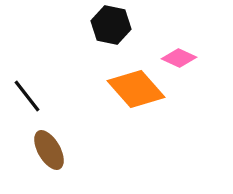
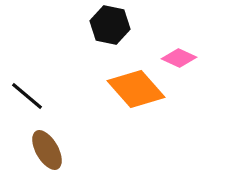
black hexagon: moved 1 px left
black line: rotated 12 degrees counterclockwise
brown ellipse: moved 2 px left
